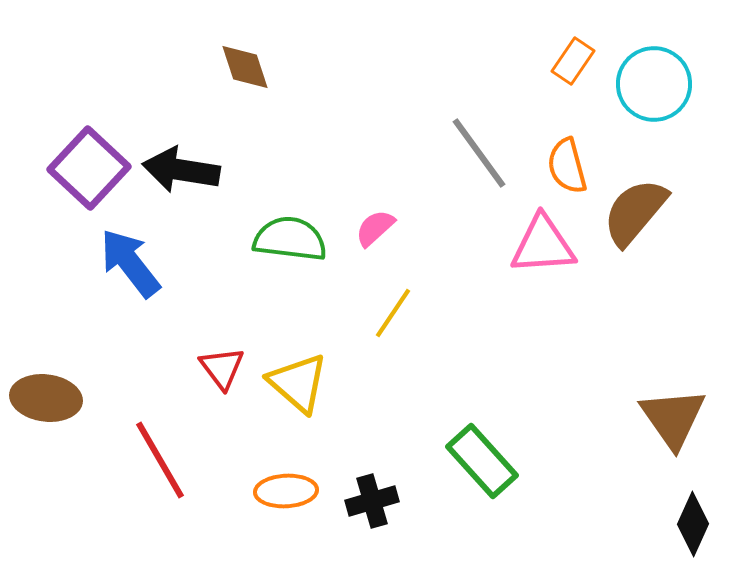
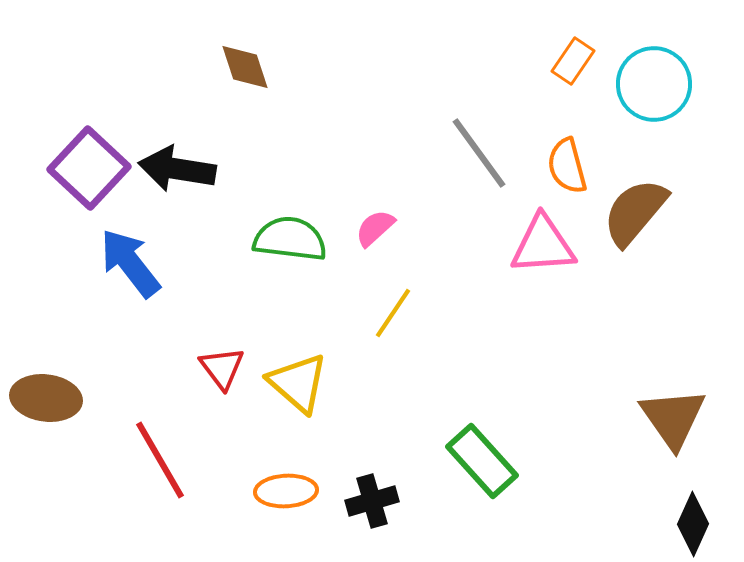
black arrow: moved 4 px left, 1 px up
